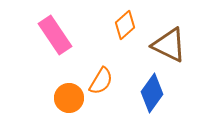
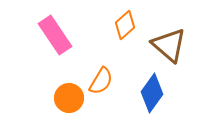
brown triangle: rotated 15 degrees clockwise
